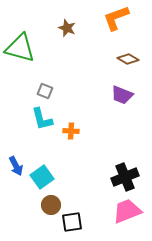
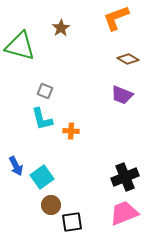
brown star: moved 6 px left; rotated 18 degrees clockwise
green triangle: moved 2 px up
pink trapezoid: moved 3 px left, 2 px down
